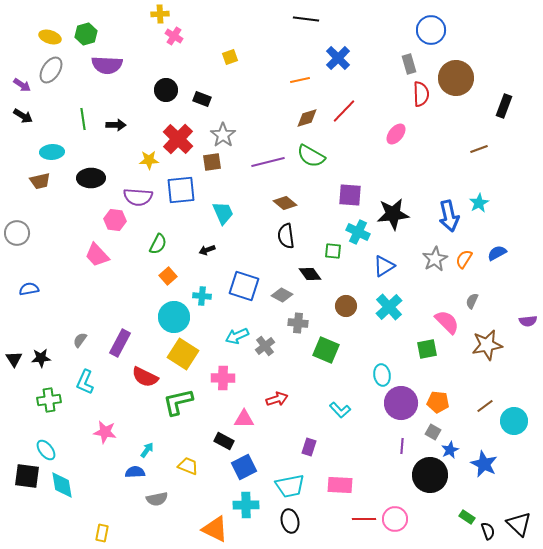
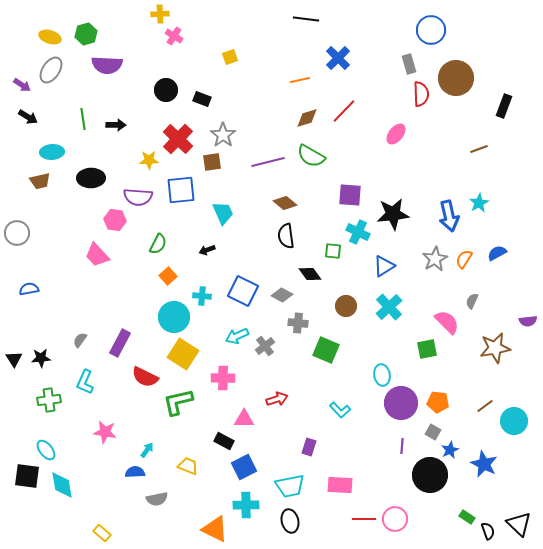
black arrow at (23, 116): moved 5 px right, 1 px down
blue square at (244, 286): moved 1 px left, 5 px down; rotated 8 degrees clockwise
brown star at (487, 345): moved 8 px right, 3 px down
yellow rectangle at (102, 533): rotated 60 degrees counterclockwise
